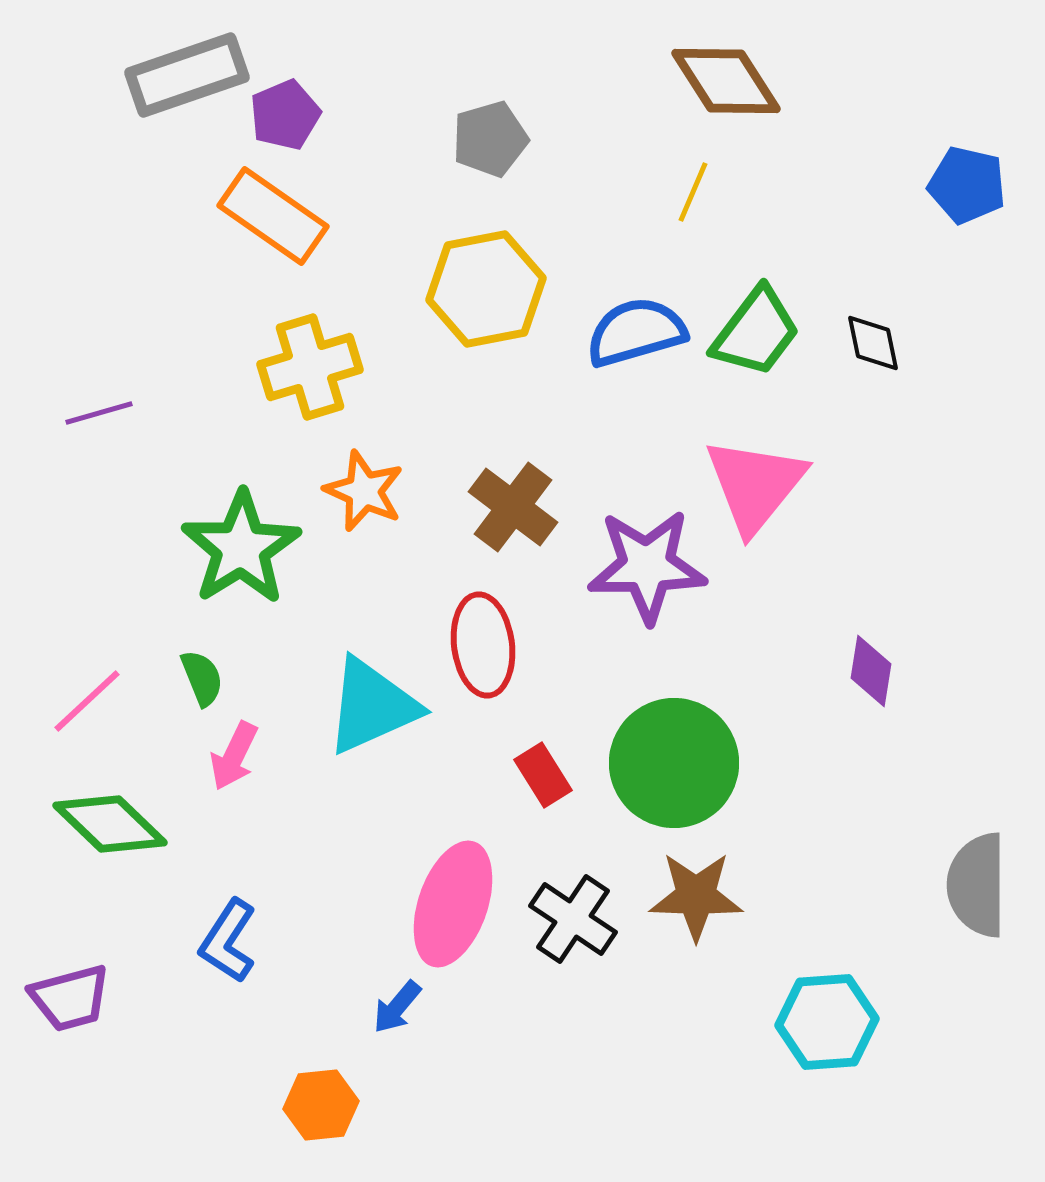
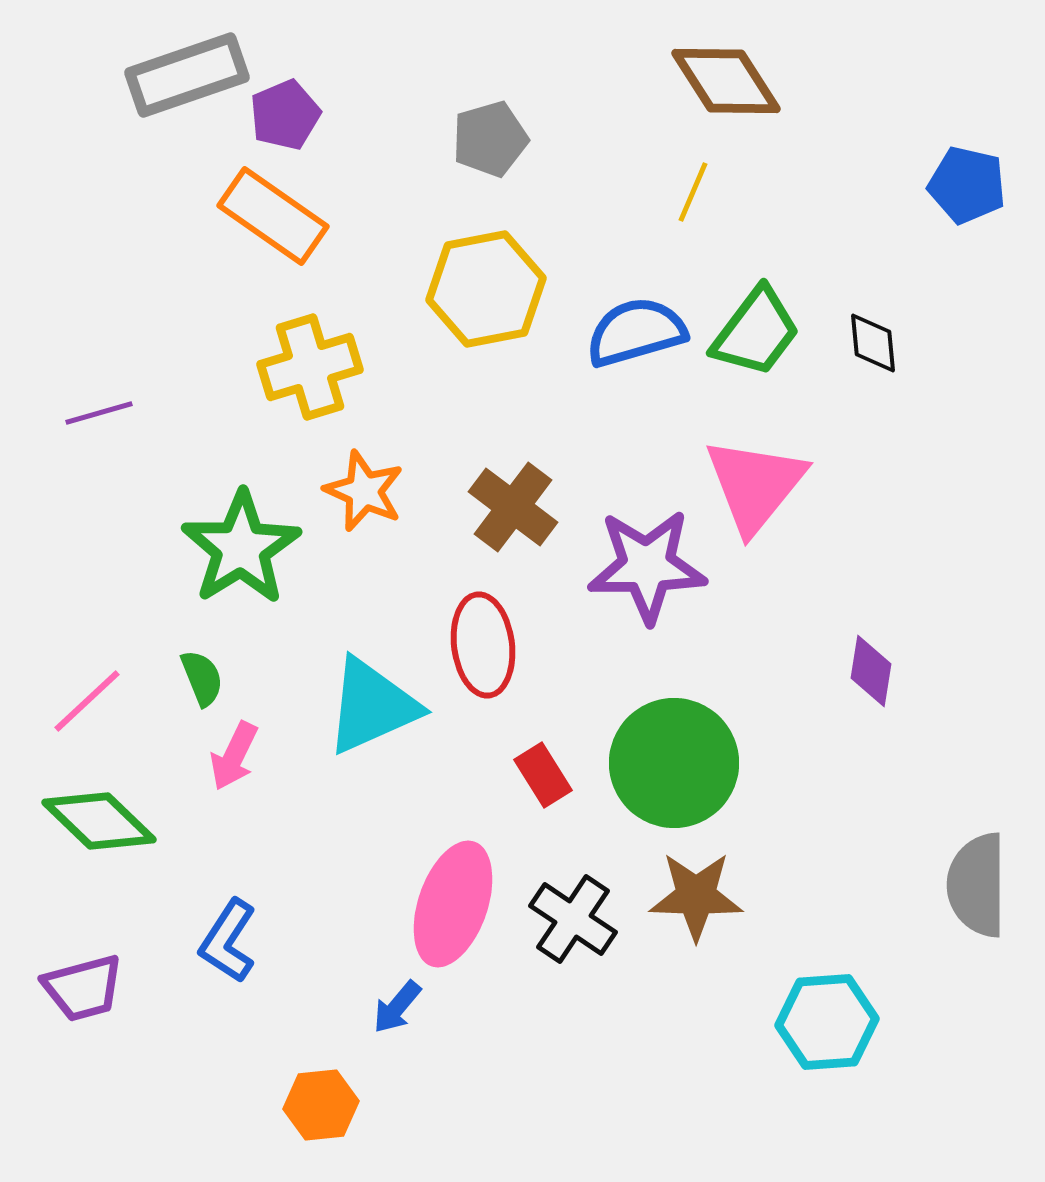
black diamond: rotated 6 degrees clockwise
green diamond: moved 11 px left, 3 px up
purple trapezoid: moved 13 px right, 10 px up
